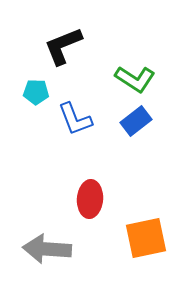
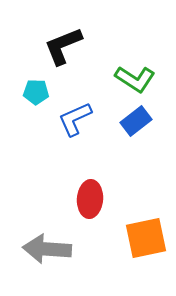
blue L-shape: rotated 87 degrees clockwise
